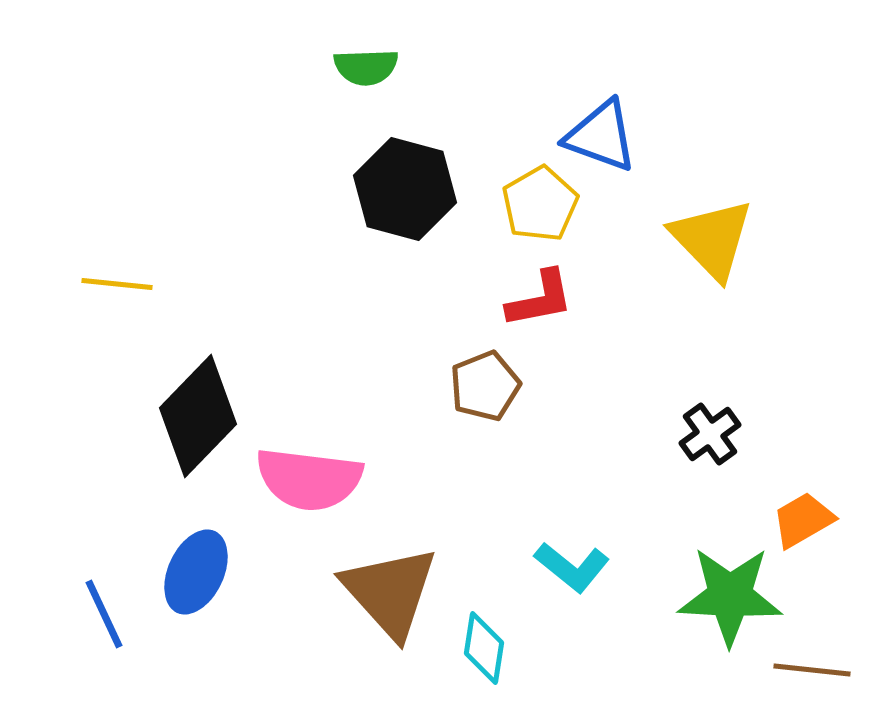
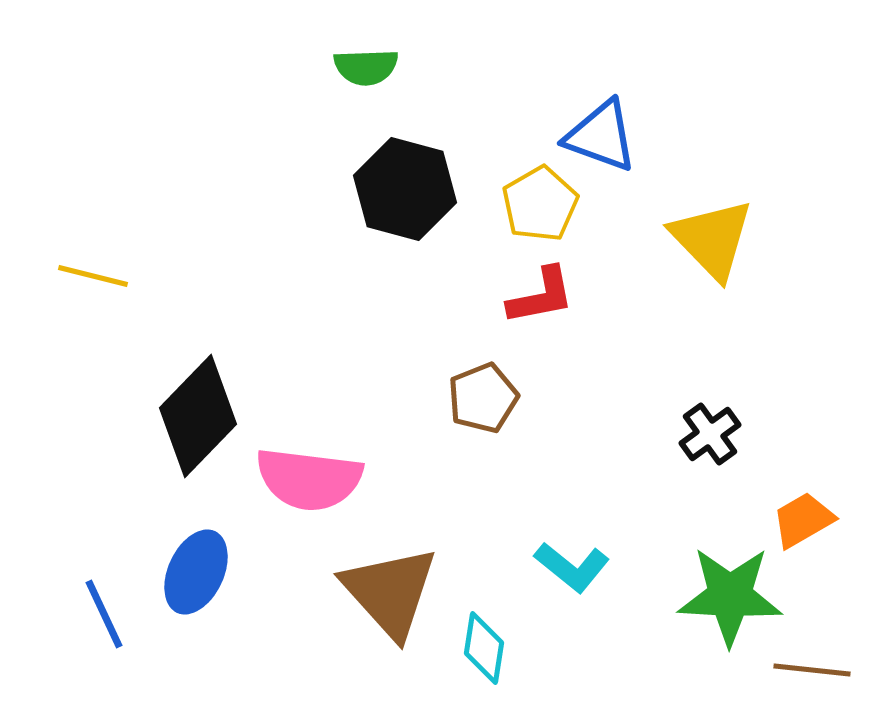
yellow line: moved 24 px left, 8 px up; rotated 8 degrees clockwise
red L-shape: moved 1 px right, 3 px up
brown pentagon: moved 2 px left, 12 px down
